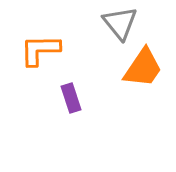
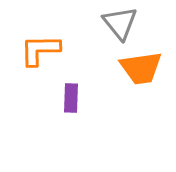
orange trapezoid: moved 2 px left; rotated 48 degrees clockwise
purple rectangle: rotated 20 degrees clockwise
